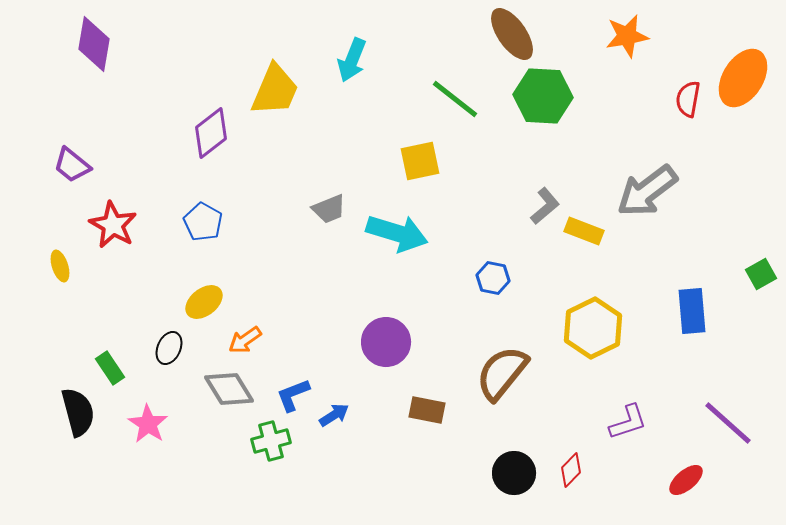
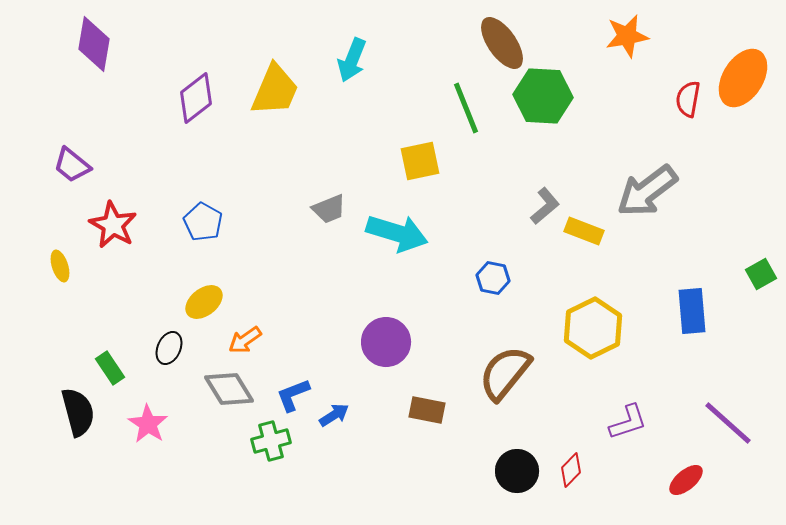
brown ellipse at (512, 34): moved 10 px left, 9 px down
green line at (455, 99): moved 11 px right, 9 px down; rotated 30 degrees clockwise
purple diamond at (211, 133): moved 15 px left, 35 px up
brown semicircle at (502, 373): moved 3 px right
black circle at (514, 473): moved 3 px right, 2 px up
